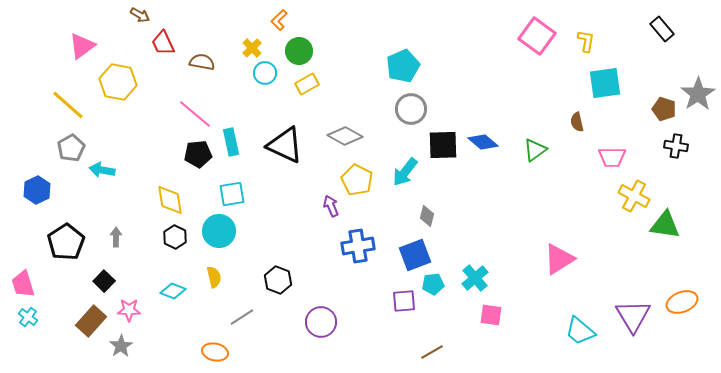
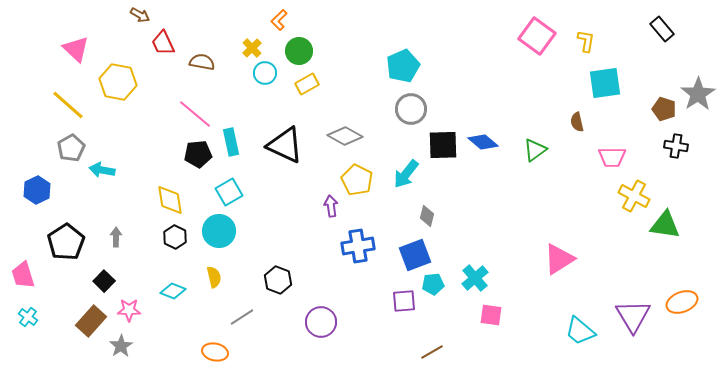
pink triangle at (82, 46): moved 6 px left, 3 px down; rotated 40 degrees counterclockwise
cyan arrow at (405, 172): moved 1 px right, 2 px down
cyan square at (232, 194): moved 3 px left, 2 px up; rotated 20 degrees counterclockwise
purple arrow at (331, 206): rotated 15 degrees clockwise
pink trapezoid at (23, 284): moved 9 px up
